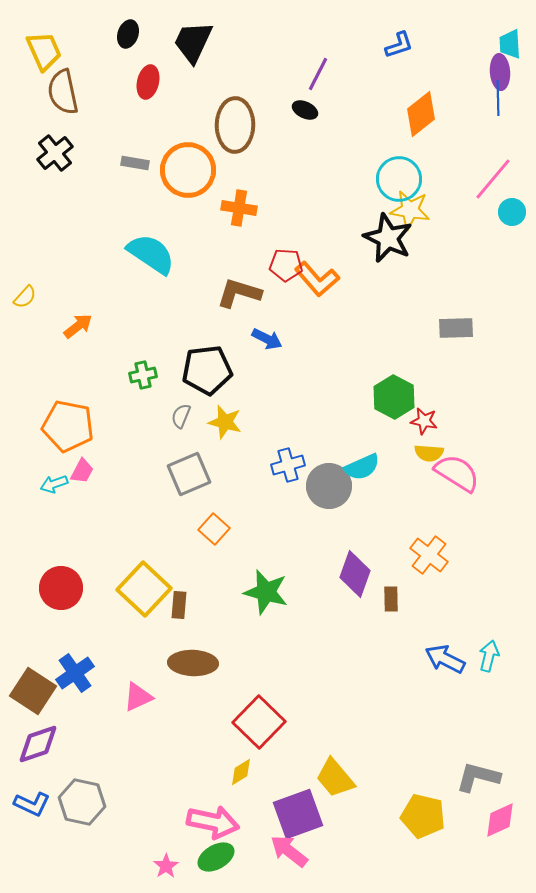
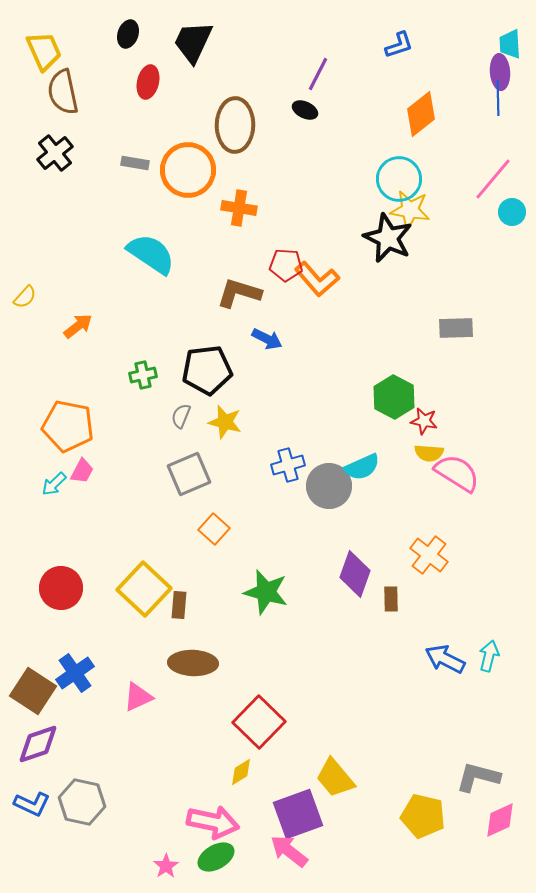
cyan arrow at (54, 484): rotated 24 degrees counterclockwise
